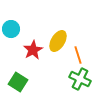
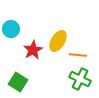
orange line: rotated 66 degrees counterclockwise
